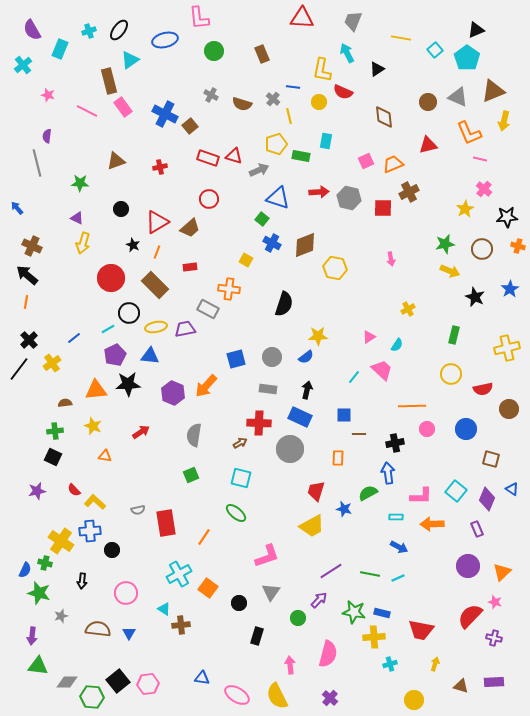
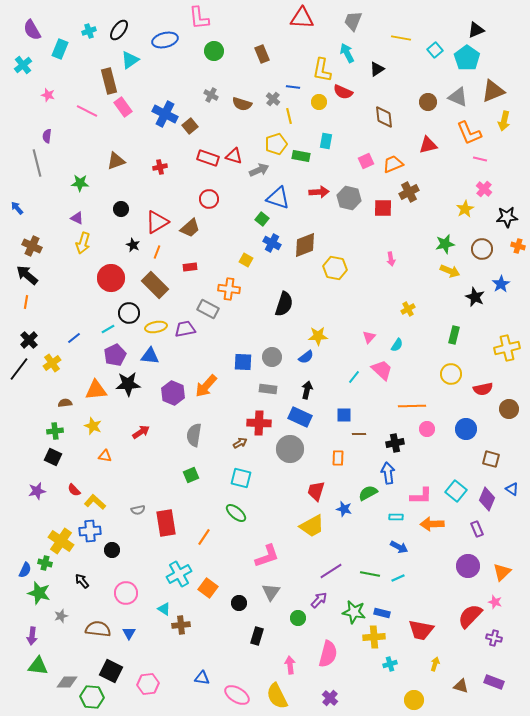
blue star at (510, 289): moved 9 px left, 5 px up
pink triangle at (369, 337): rotated 16 degrees counterclockwise
blue square at (236, 359): moved 7 px right, 3 px down; rotated 18 degrees clockwise
black arrow at (82, 581): rotated 133 degrees clockwise
black square at (118, 681): moved 7 px left, 10 px up; rotated 25 degrees counterclockwise
purple rectangle at (494, 682): rotated 24 degrees clockwise
